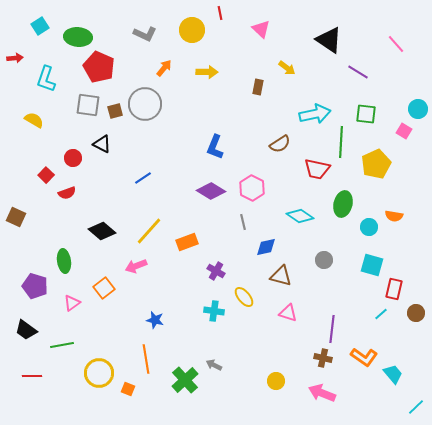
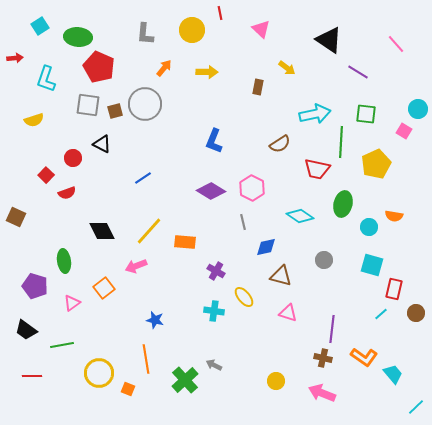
gray L-shape at (145, 34): rotated 70 degrees clockwise
yellow semicircle at (34, 120): rotated 132 degrees clockwise
blue L-shape at (215, 147): moved 1 px left, 6 px up
black diamond at (102, 231): rotated 24 degrees clockwise
orange rectangle at (187, 242): moved 2 px left; rotated 25 degrees clockwise
